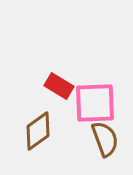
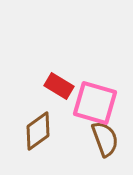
pink square: rotated 18 degrees clockwise
